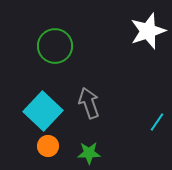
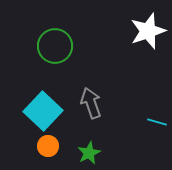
gray arrow: moved 2 px right
cyan line: rotated 72 degrees clockwise
green star: rotated 25 degrees counterclockwise
